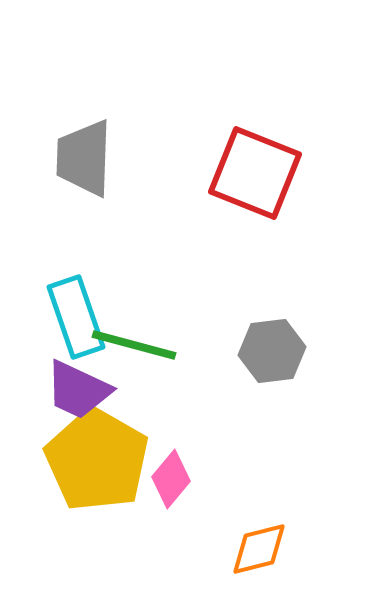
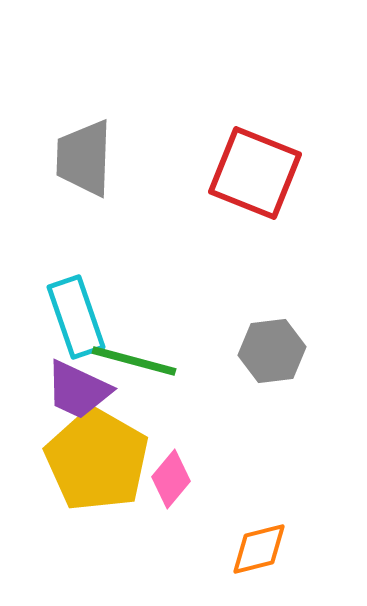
green line: moved 16 px down
